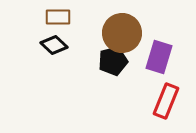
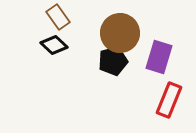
brown rectangle: rotated 55 degrees clockwise
brown circle: moved 2 px left
red rectangle: moved 3 px right, 1 px up
